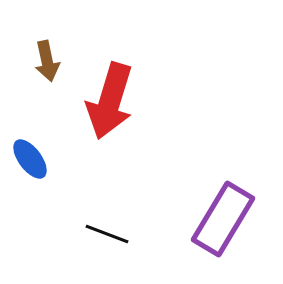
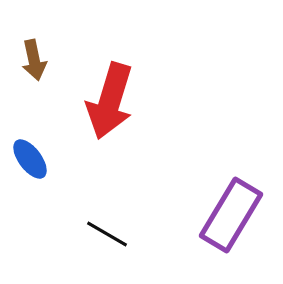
brown arrow: moved 13 px left, 1 px up
purple rectangle: moved 8 px right, 4 px up
black line: rotated 9 degrees clockwise
